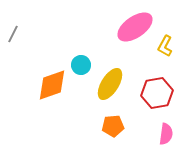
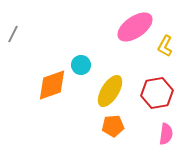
yellow ellipse: moved 7 px down
